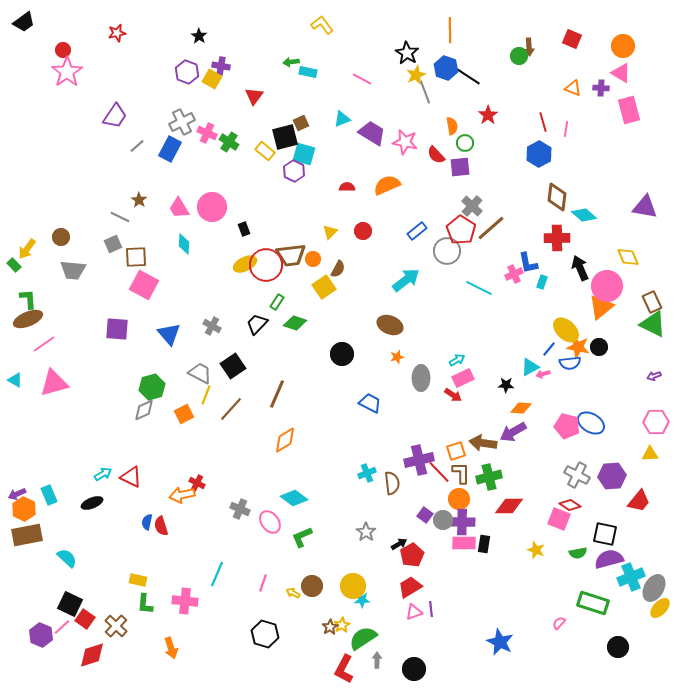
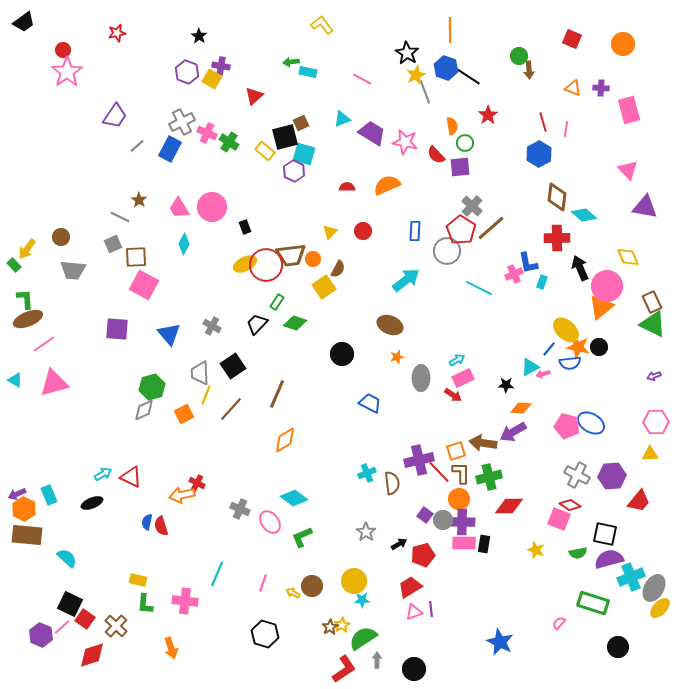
orange circle at (623, 46): moved 2 px up
brown arrow at (529, 47): moved 23 px down
pink triangle at (621, 73): moved 7 px right, 97 px down; rotated 15 degrees clockwise
red triangle at (254, 96): rotated 12 degrees clockwise
black rectangle at (244, 229): moved 1 px right, 2 px up
blue rectangle at (417, 231): moved 2 px left; rotated 48 degrees counterclockwise
cyan diamond at (184, 244): rotated 25 degrees clockwise
green L-shape at (28, 299): moved 3 px left
gray trapezoid at (200, 373): rotated 120 degrees counterclockwise
brown rectangle at (27, 535): rotated 16 degrees clockwise
red pentagon at (412, 555): moved 11 px right; rotated 15 degrees clockwise
yellow circle at (353, 586): moved 1 px right, 5 px up
red L-shape at (344, 669): rotated 152 degrees counterclockwise
